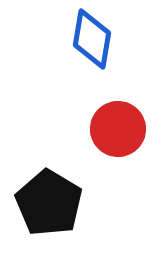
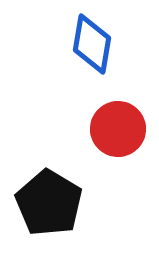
blue diamond: moved 5 px down
